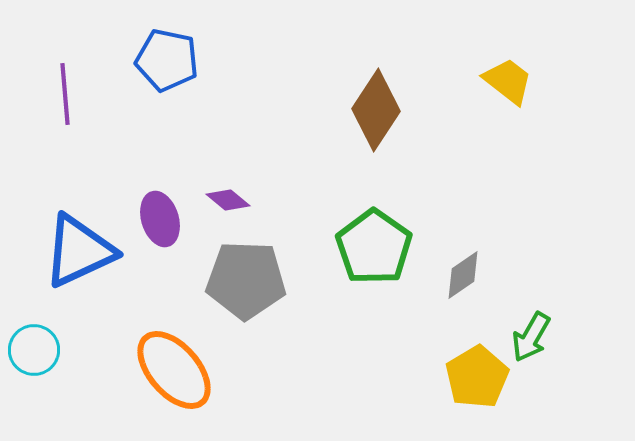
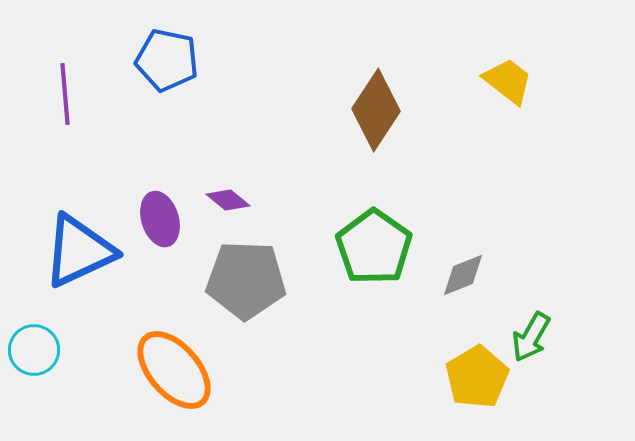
gray diamond: rotated 12 degrees clockwise
